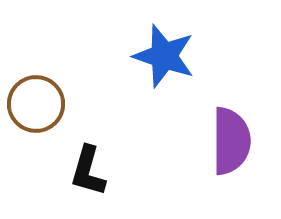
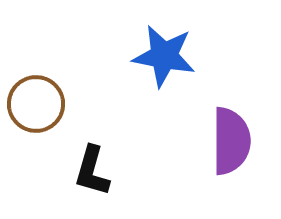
blue star: rotated 8 degrees counterclockwise
black L-shape: moved 4 px right
